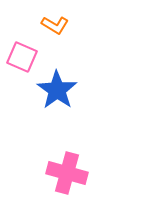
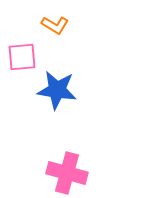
pink square: rotated 28 degrees counterclockwise
blue star: rotated 27 degrees counterclockwise
